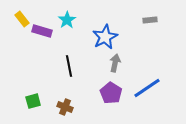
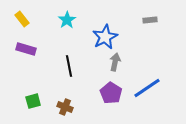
purple rectangle: moved 16 px left, 18 px down
gray arrow: moved 1 px up
